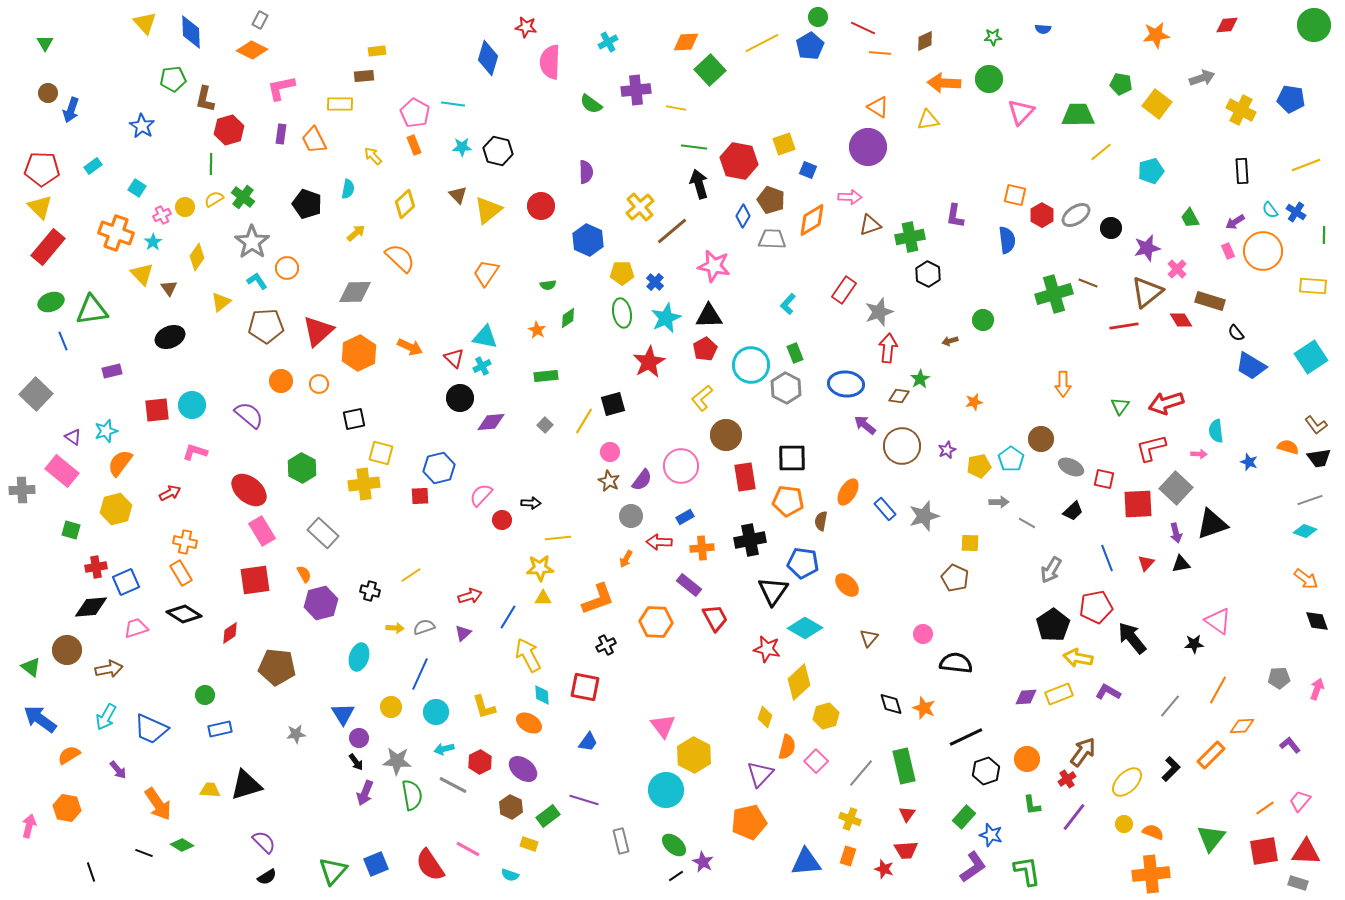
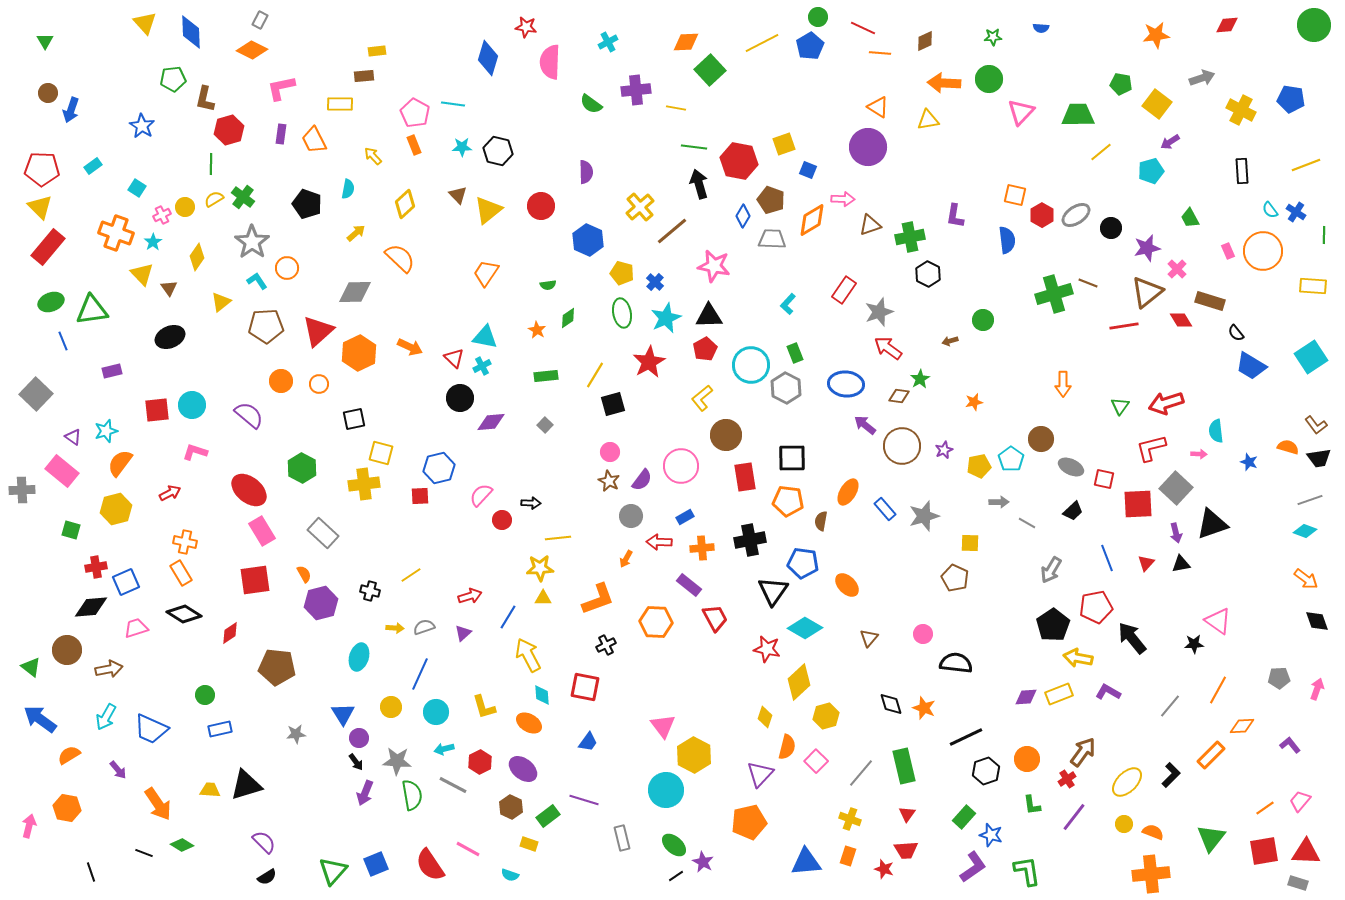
blue semicircle at (1043, 29): moved 2 px left, 1 px up
green triangle at (45, 43): moved 2 px up
pink arrow at (850, 197): moved 7 px left, 2 px down
purple arrow at (1235, 222): moved 65 px left, 80 px up
yellow pentagon at (622, 273): rotated 15 degrees clockwise
red arrow at (888, 348): rotated 60 degrees counterclockwise
yellow line at (584, 421): moved 11 px right, 46 px up
purple star at (947, 450): moved 3 px left
black L-shape at (1171, 769): moved 6 px down
gray rectangle at (621, 841): moved 1 px right, 3 px up
